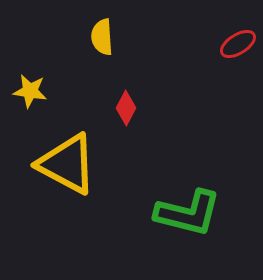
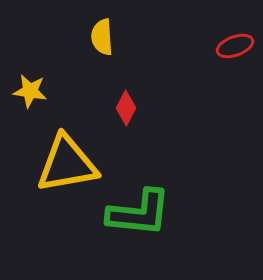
red ellipse: moved 3 px left, 2 px down; rotated 12 degrees clockwise
yellow triangle: rotated 38 degrees counterclockwise
green L-shape: moved 49 px left; rotated 8 degrees counterclockwise
